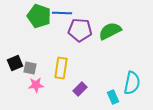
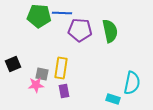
green pentagon: rotated 15 degrees counterclockwise
green semicircle: rotated 105 degrees clockwise
black square: moved 2 px left, 1 px down
gray square: moved 12 px right, 6 px down
purple rectangle: moved 16 px left, 2 px down; rotated 56 degrees counterclockwise
cyan rectangle: moved 2 px down; rotated 48 degrees counterclockwise
